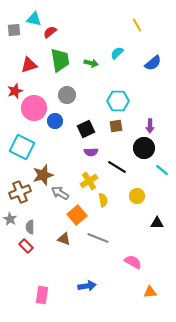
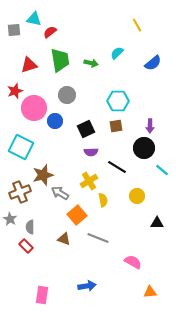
cyan square: moved 1 px left
